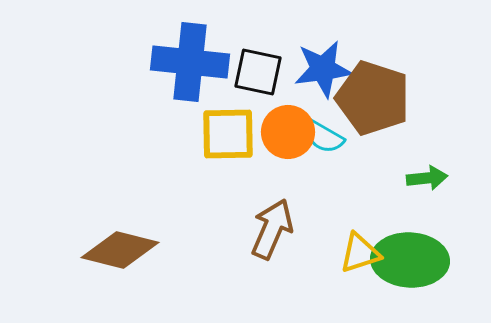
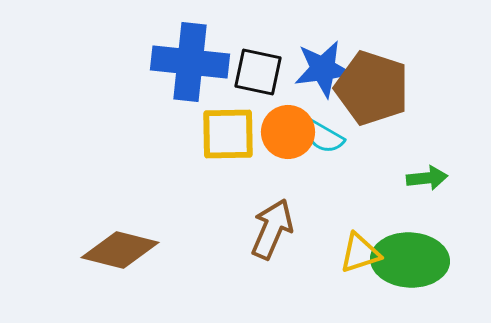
brown pentagon: moved 1 px left, 10 px up
